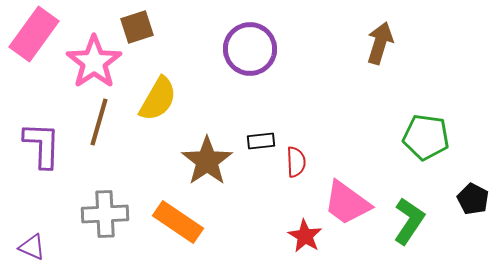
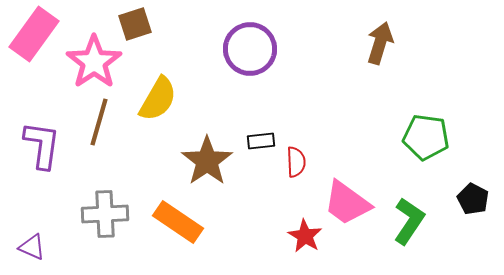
brown square: moved 2 px left, 3 px up
purple L-shape: rotated 6 degrees clockwise
